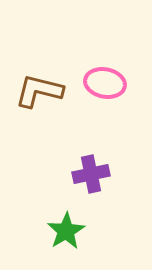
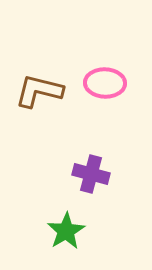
pink ellipse: rotated 9 degrees counterclockwise
purple cross: rotated 27 degrees clockwise
